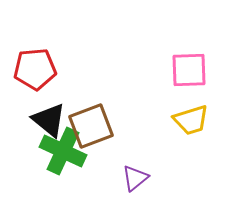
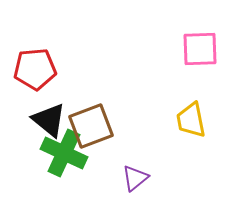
pink square: moved 11 px right, 21 px up
yellow trapezoid: rotated 96 degrees clockwise
green cross: moved 1 px right, 2 px down
